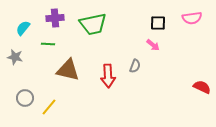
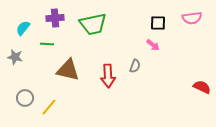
green line: moved 1 px left
